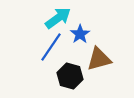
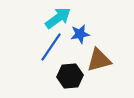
blue star: rotated 24 degrees clockwise
brown triangle: moved 1 px down
black hexagon: rotated 20 degrees counterclockwise
